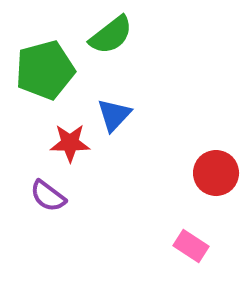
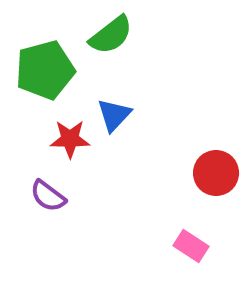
red star: moved 4 px up
